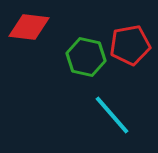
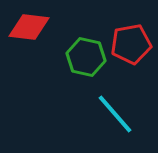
red pentagon: moved 1 px right, 1 px up
cyan line: moved 3 px right, 1 px up
